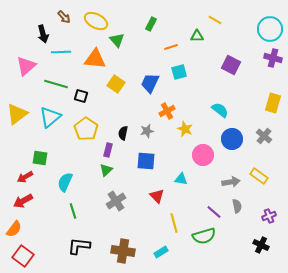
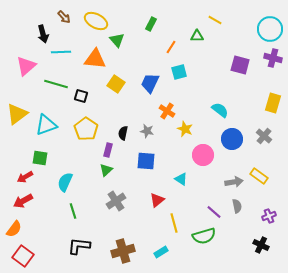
orange line at (171, 47): rotated 40 degrees counterclockwise
purple square at (231, 65): moved 9 px right; rotated 12 degrees counterclockwise
orange cross at (167, 111): rotated 28 degrees counterclockwise
cyan triangle at (50, 117): moved 4 px left, 8 px down; rotated 20 degrees clockwise
gray star at (147, 131): rotated 24 degrees clockwise
cyan triangle at (181, 179): rotated 24 degrees clockwise
gray arrow at (231, 182): moved 3 px right
red triangle at (157, 196): moved 4 px down; rotated 35 degrees clockwise
brown cross at (123, 251): rotated 25 degrees counterclockwise
